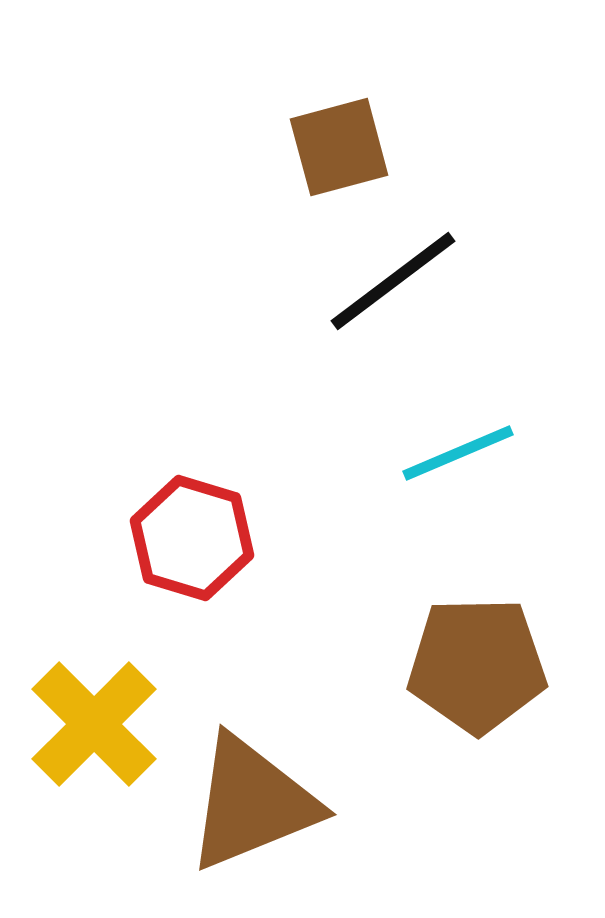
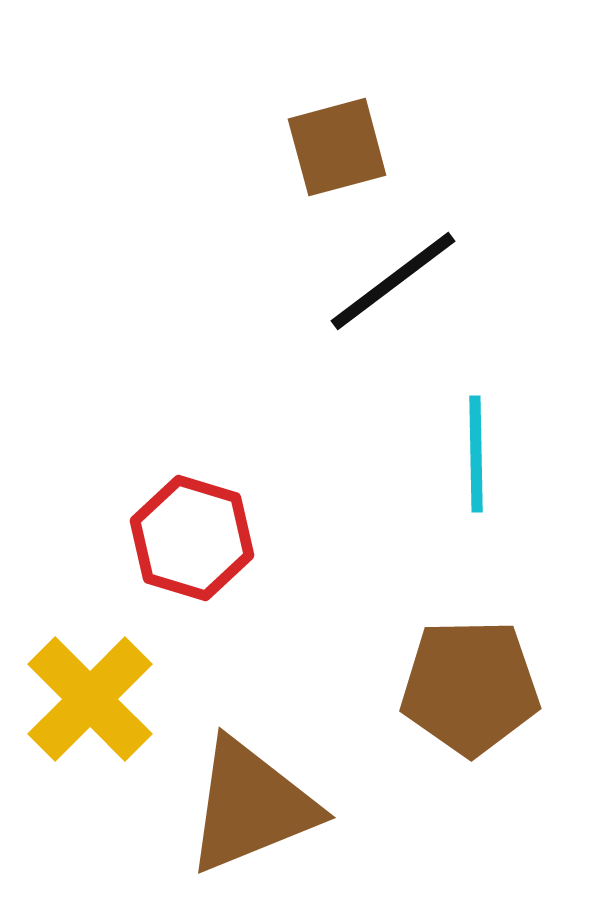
brown square: moved 2 px left
cyan line: moved 18 px right, 1 px down; rotated 68 degrees counterclockwise
brown pentagon: moved 7 px left, 22 px down
yellow cross: moved 4 px left, 25 px up
brown triangle: moved 1 px left, 3 px down
